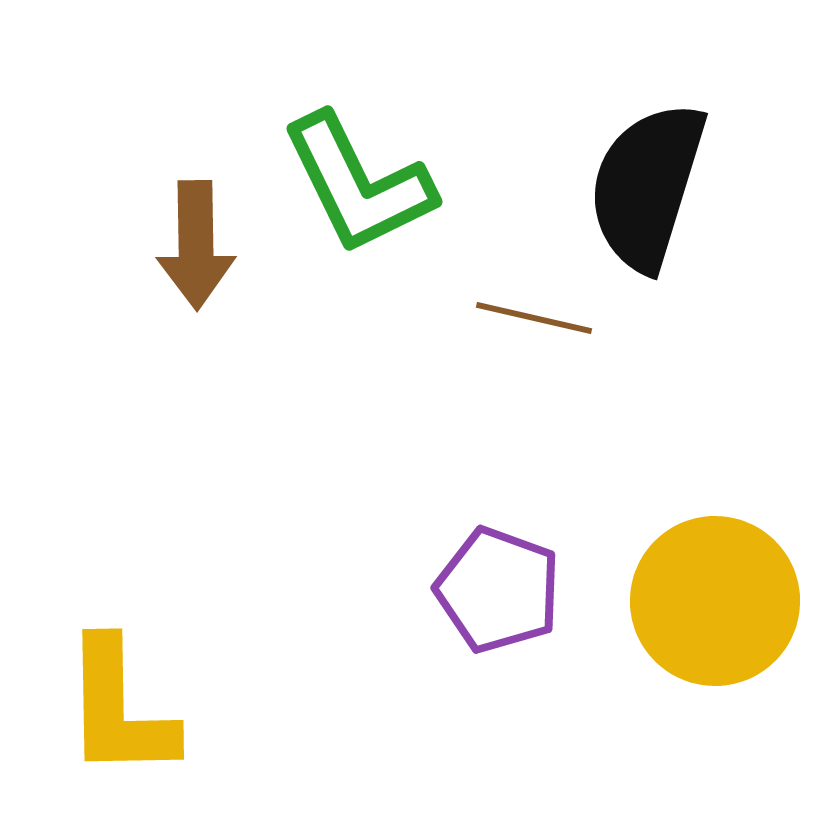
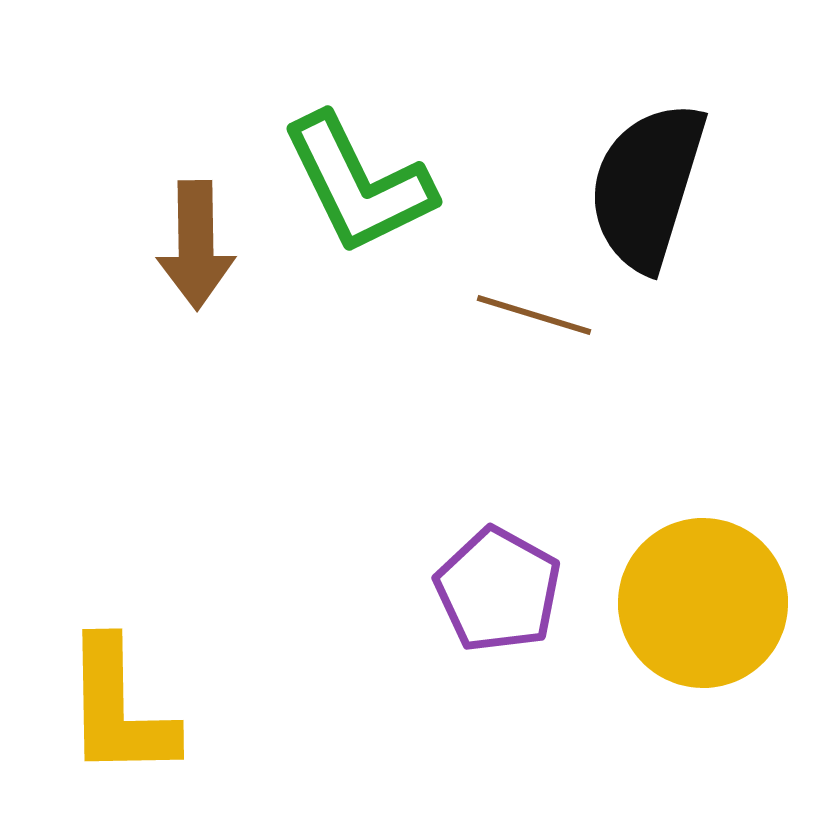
brown line: moved 3 px up; rotated 4 degrees clockwise
purple pentagon: rotated 9 degrees clockwise
yellow circle: moved 12 px left, 2 px down
